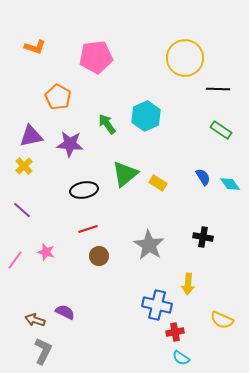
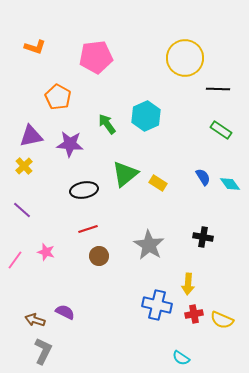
red cross: moved 19 px right, 18 px up
